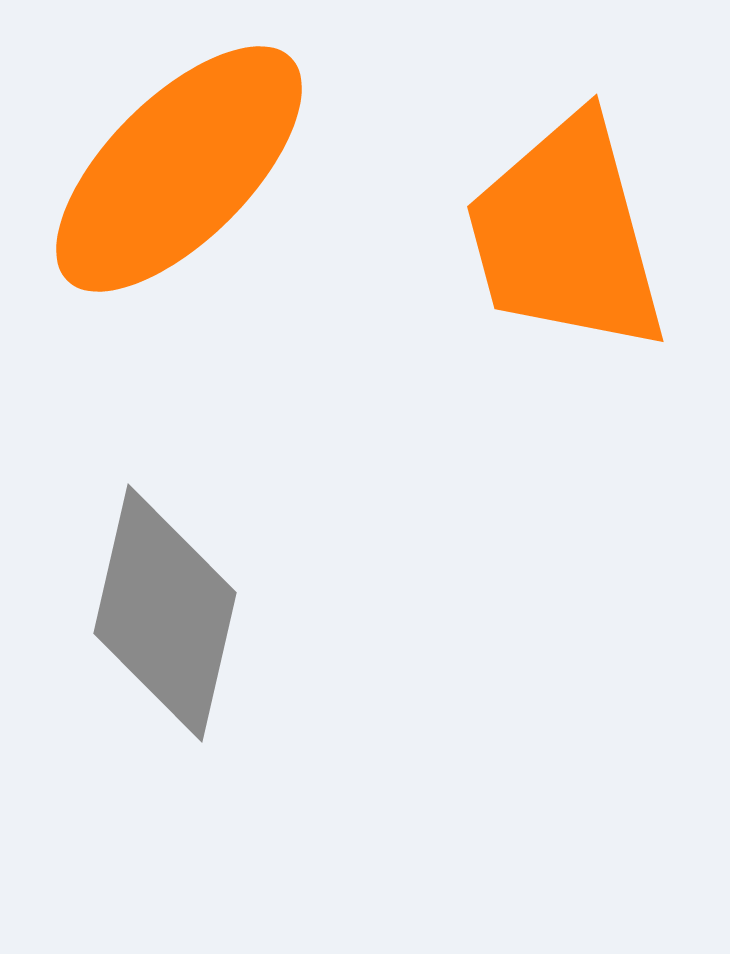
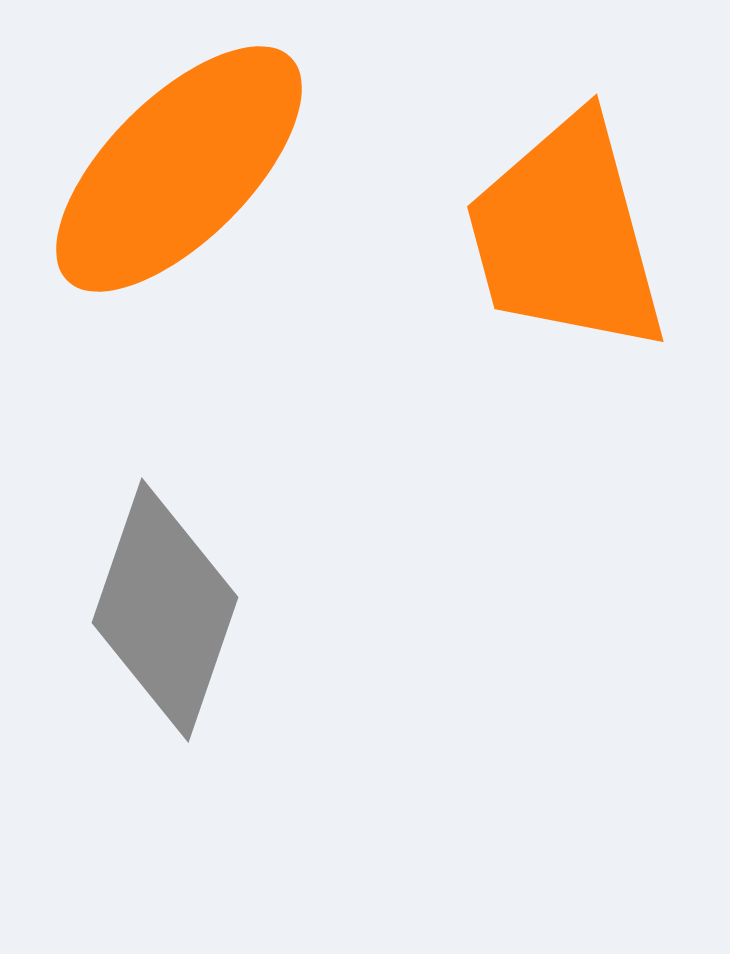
gray diamond: moved 3 px up; rotated 6 degrees clockwise
